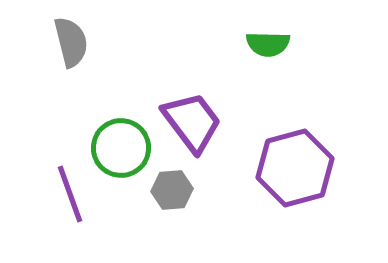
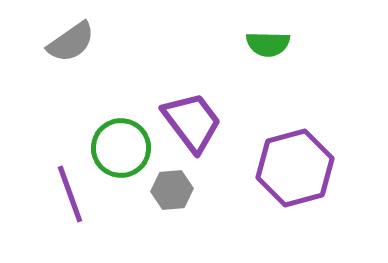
gray semicircle: rotated 69 degrees clockwise
